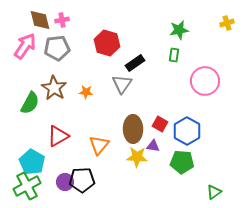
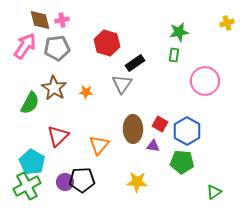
green star: moved 2 px down
red triangle: rotated 15 degrees counterclockwise
yellow star: moved 25 px down
